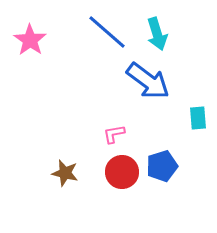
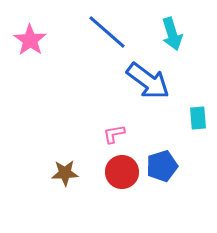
cyan arrow: moved 15 px right
brown star: rotated 16 degrees counterclockwise
